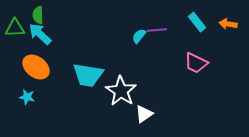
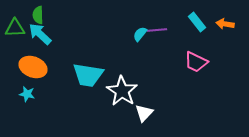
orange arrow: moved 3 px left
cyan semicircle: moved 1 px right, 2 px up
pink trapezoid: moved 1 px up
orange ellipse: moved 3 px left; rotated 16 degrees counterclockwise
white star: moved 1 px right
cyan star: moved 3 px up
white triangle: moved 1 px up; rotated 12 degrees counterclockwise
